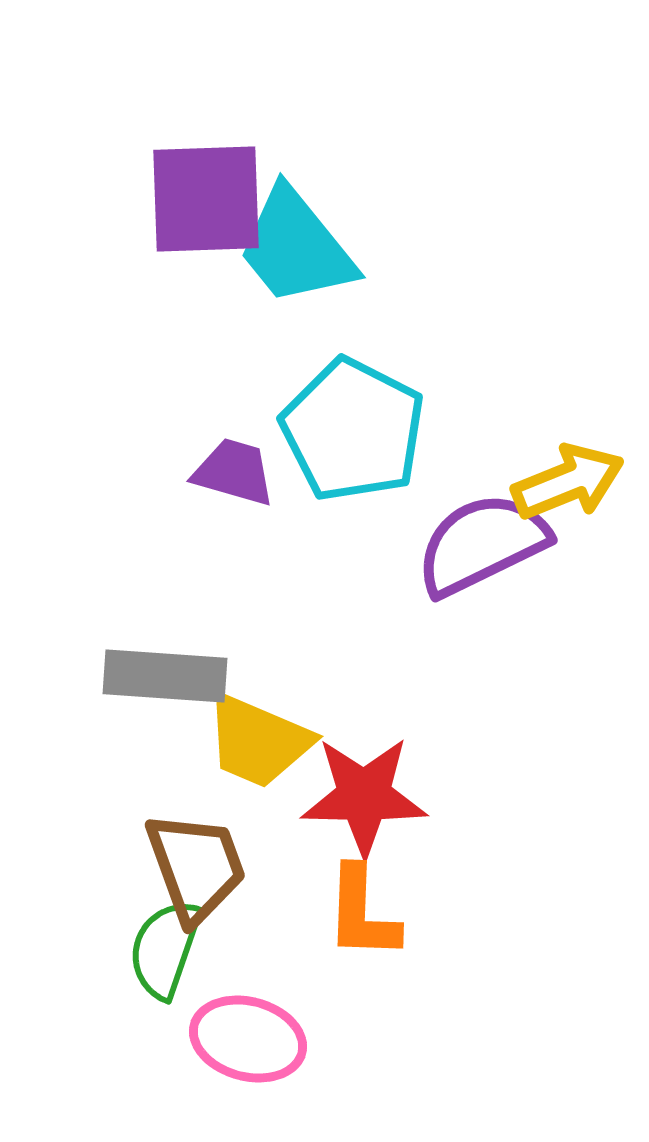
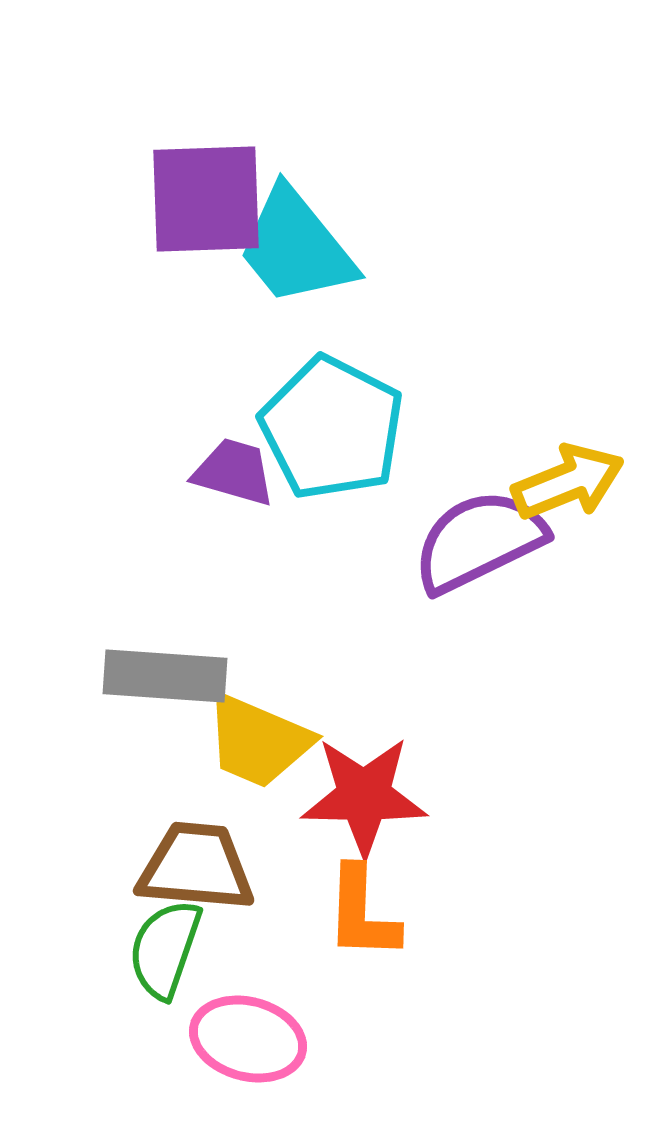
cyan pentagon: moved 21 px left, 2 px up
purple semicircle: moved 3 px left, 3 px up
brown trapezoid: rotated 65 degrees counterclockwise
